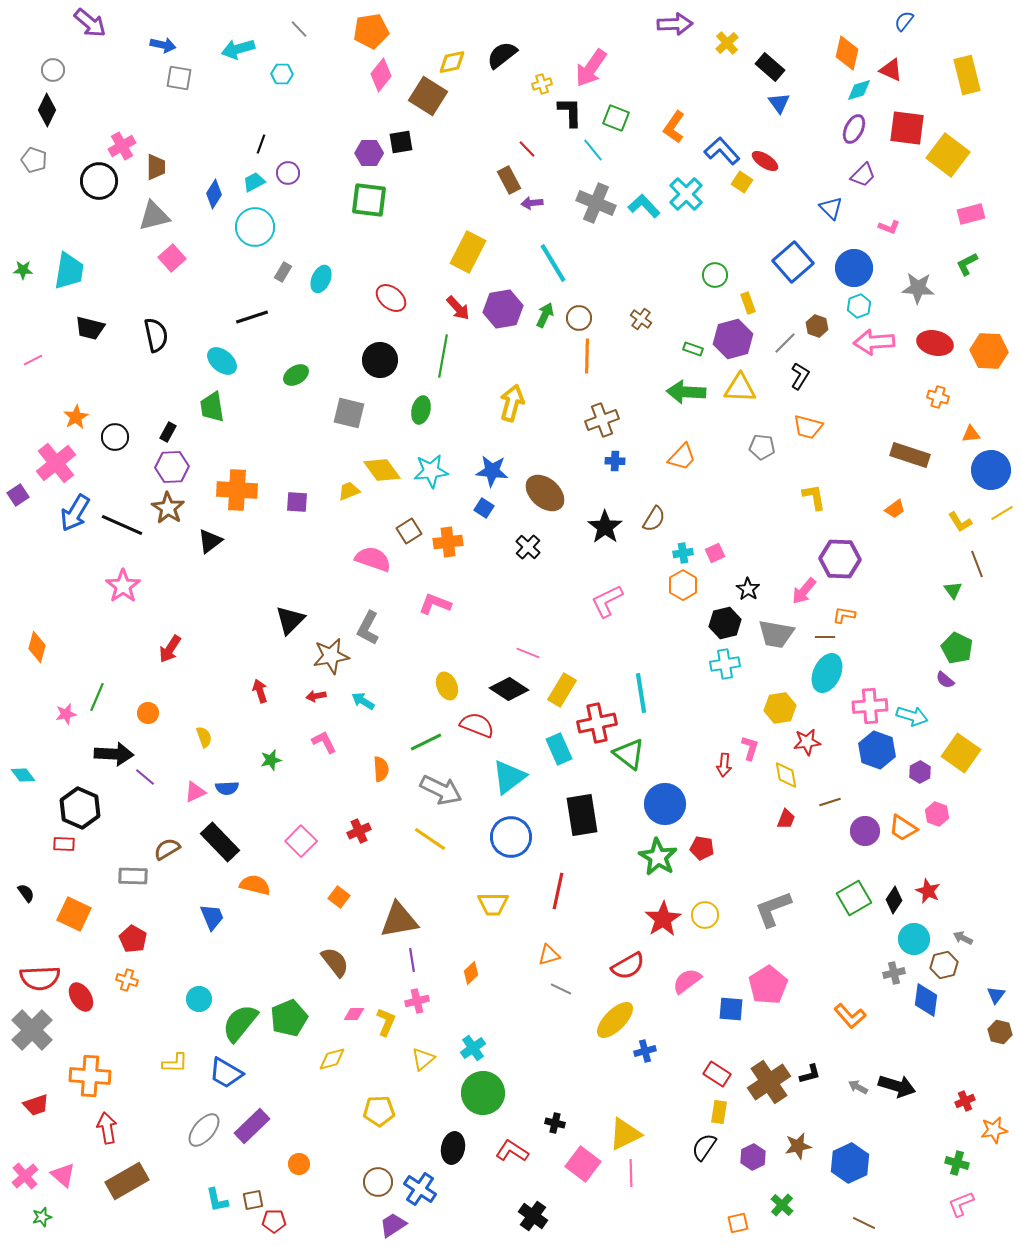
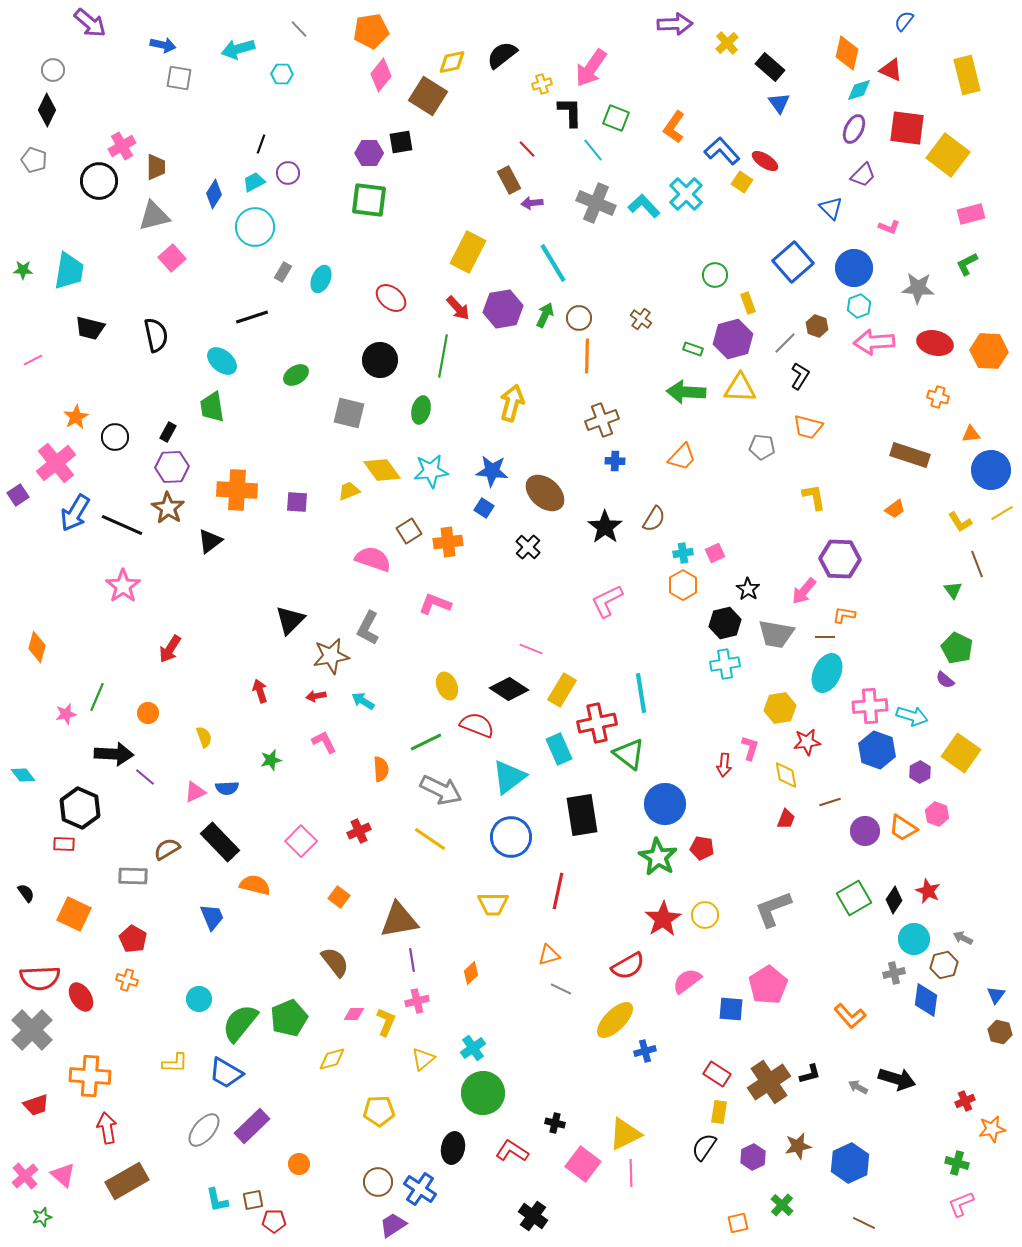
pink line at (528, 653): moved 3 px right, 4 px up
black arrow at (897, 1086): moved 7 px up
orange star at (994, 1130): moved 2 px left, 1 px up
